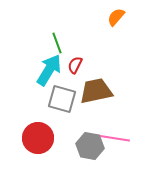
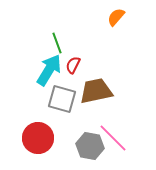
red semicircle: moved 2 px left
pink line: rotated 36 degrees clockwise
